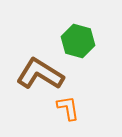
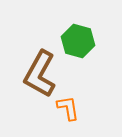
brown L-shape: rotated 93 degrees counterclockwise
